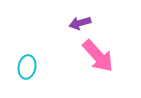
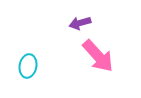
cyan ellipse: moved 1 px right, 1 px up
